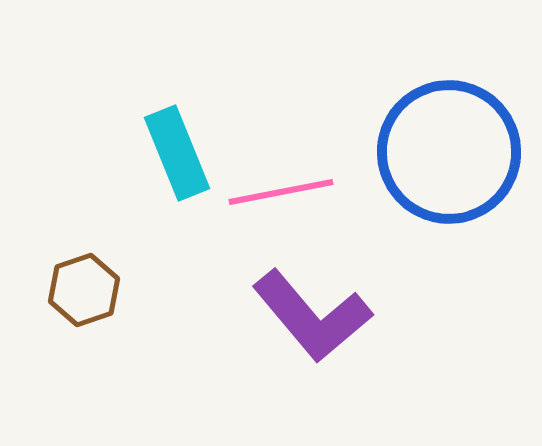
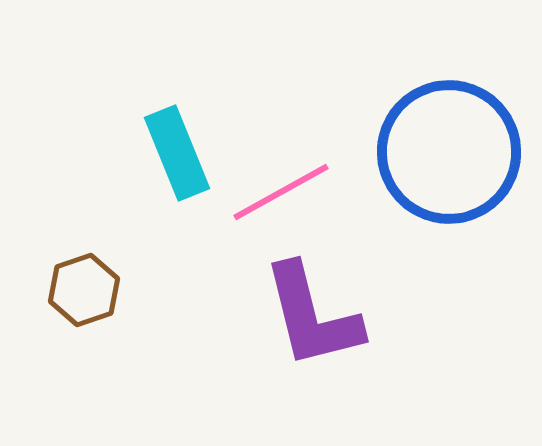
pink line: rotated 18 degrees counterclockwise
purple L-shape: rotated 26 degrees clockwise
